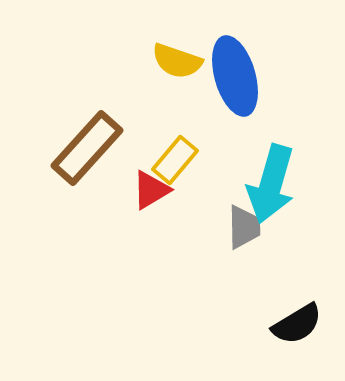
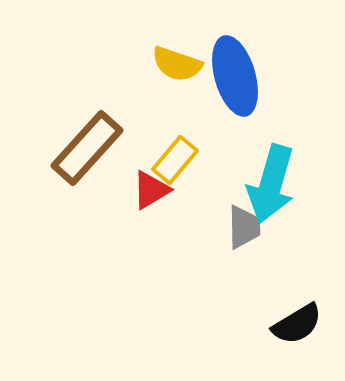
yellow semicircle: moved 3 px down
